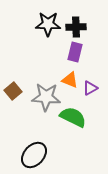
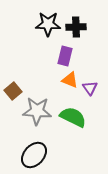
purple rectangle: moved 10 px left, 4 px down
purple triangle: rotated 35 degrees counterclockwise
gray star: moved 9 px left, 14 px down
